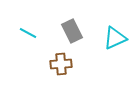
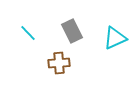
cyan line: rotated 18 degrees clockwise
brown cross: moved 2 px left, 1 px up
